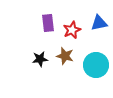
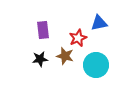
purple rectangle: moved 5 px left, 7 px down
red star: moved 6 px right, 8 px down
